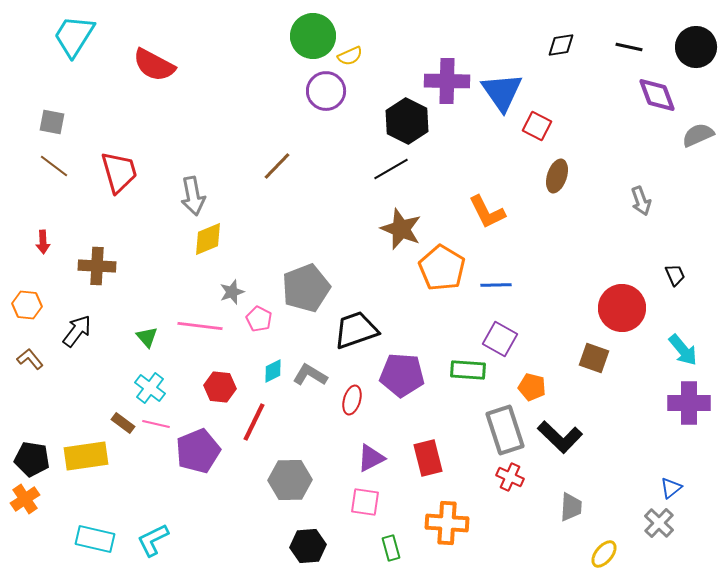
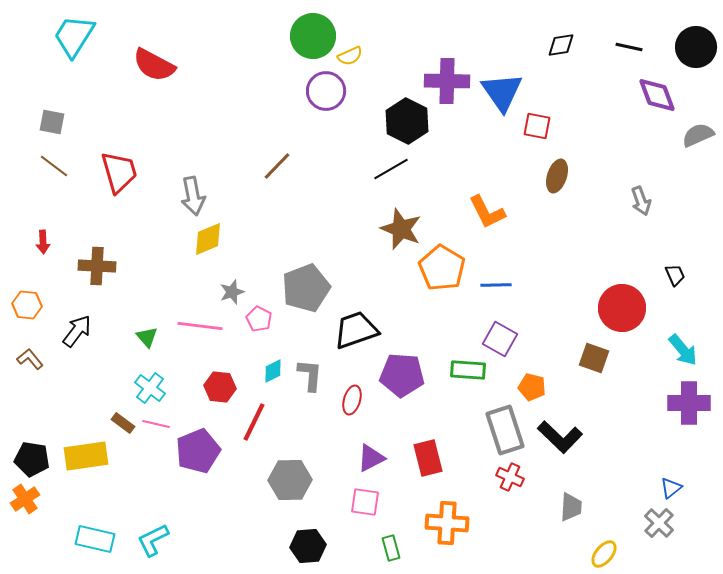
red square at (537, 126): rotated 16 degrees counterclockwise
gray L-shape at (310, 375): rotated 64 degrees clockwise
